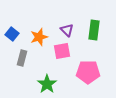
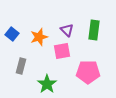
gray rectangle: moved 1 px left, 8 px down
